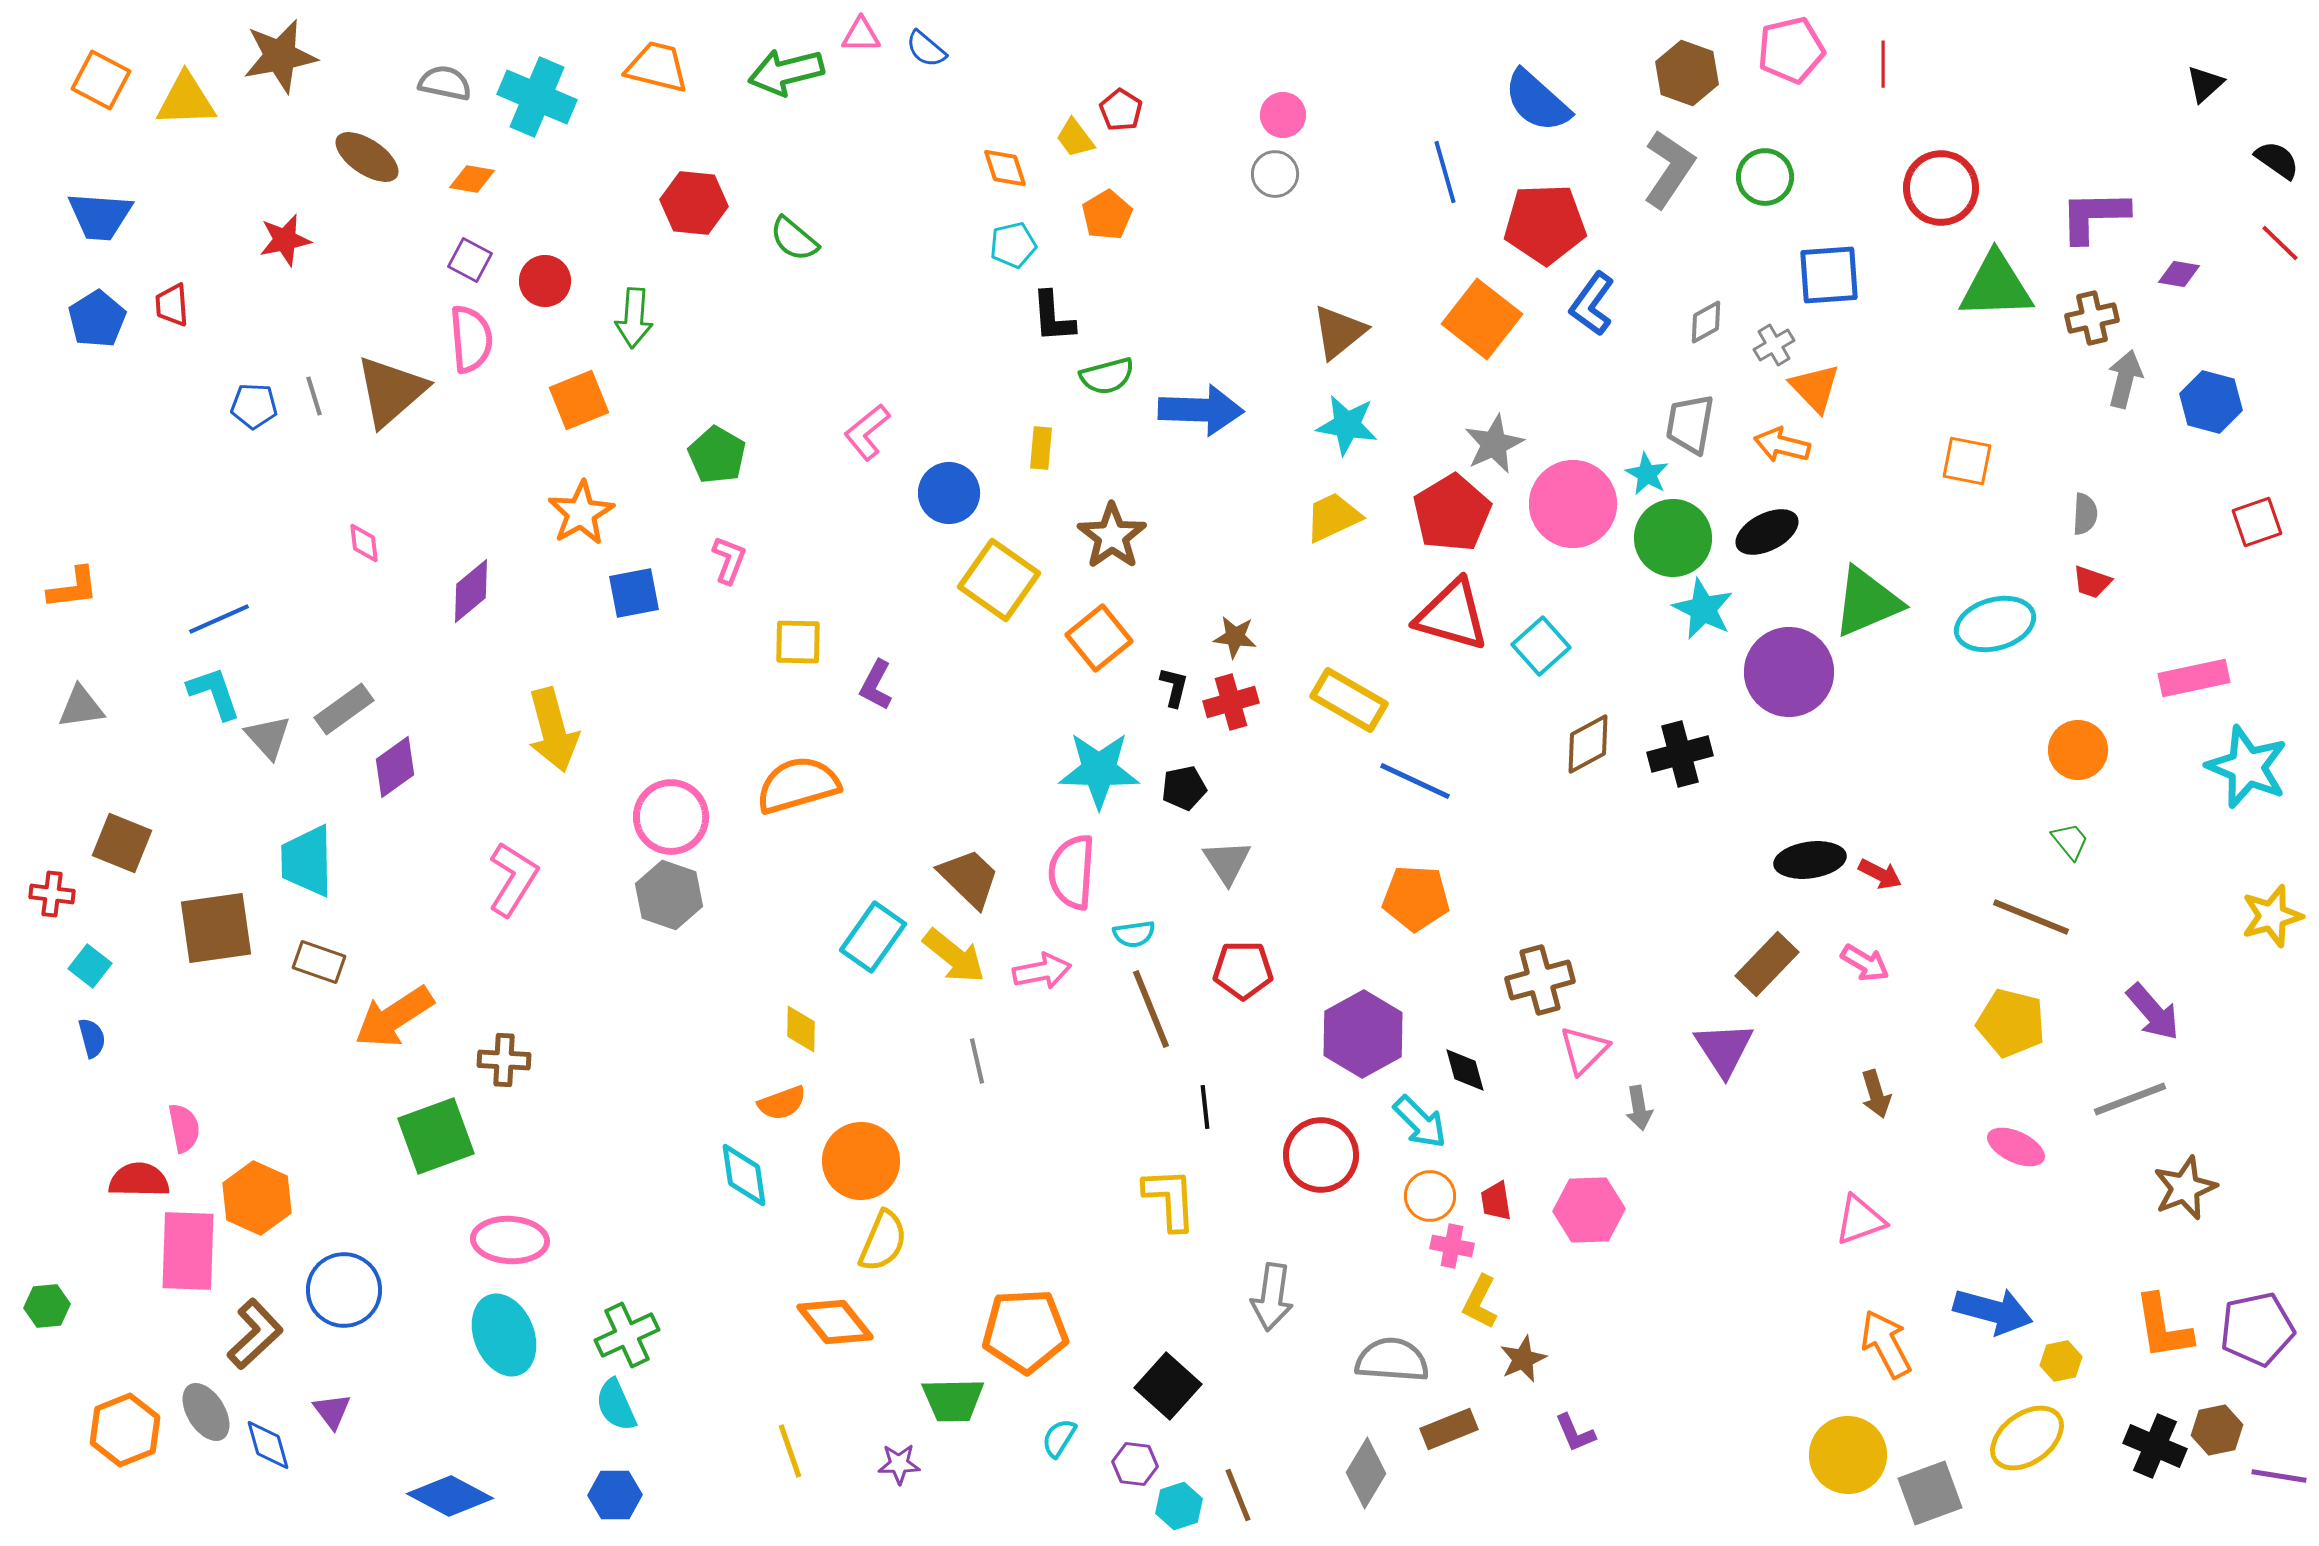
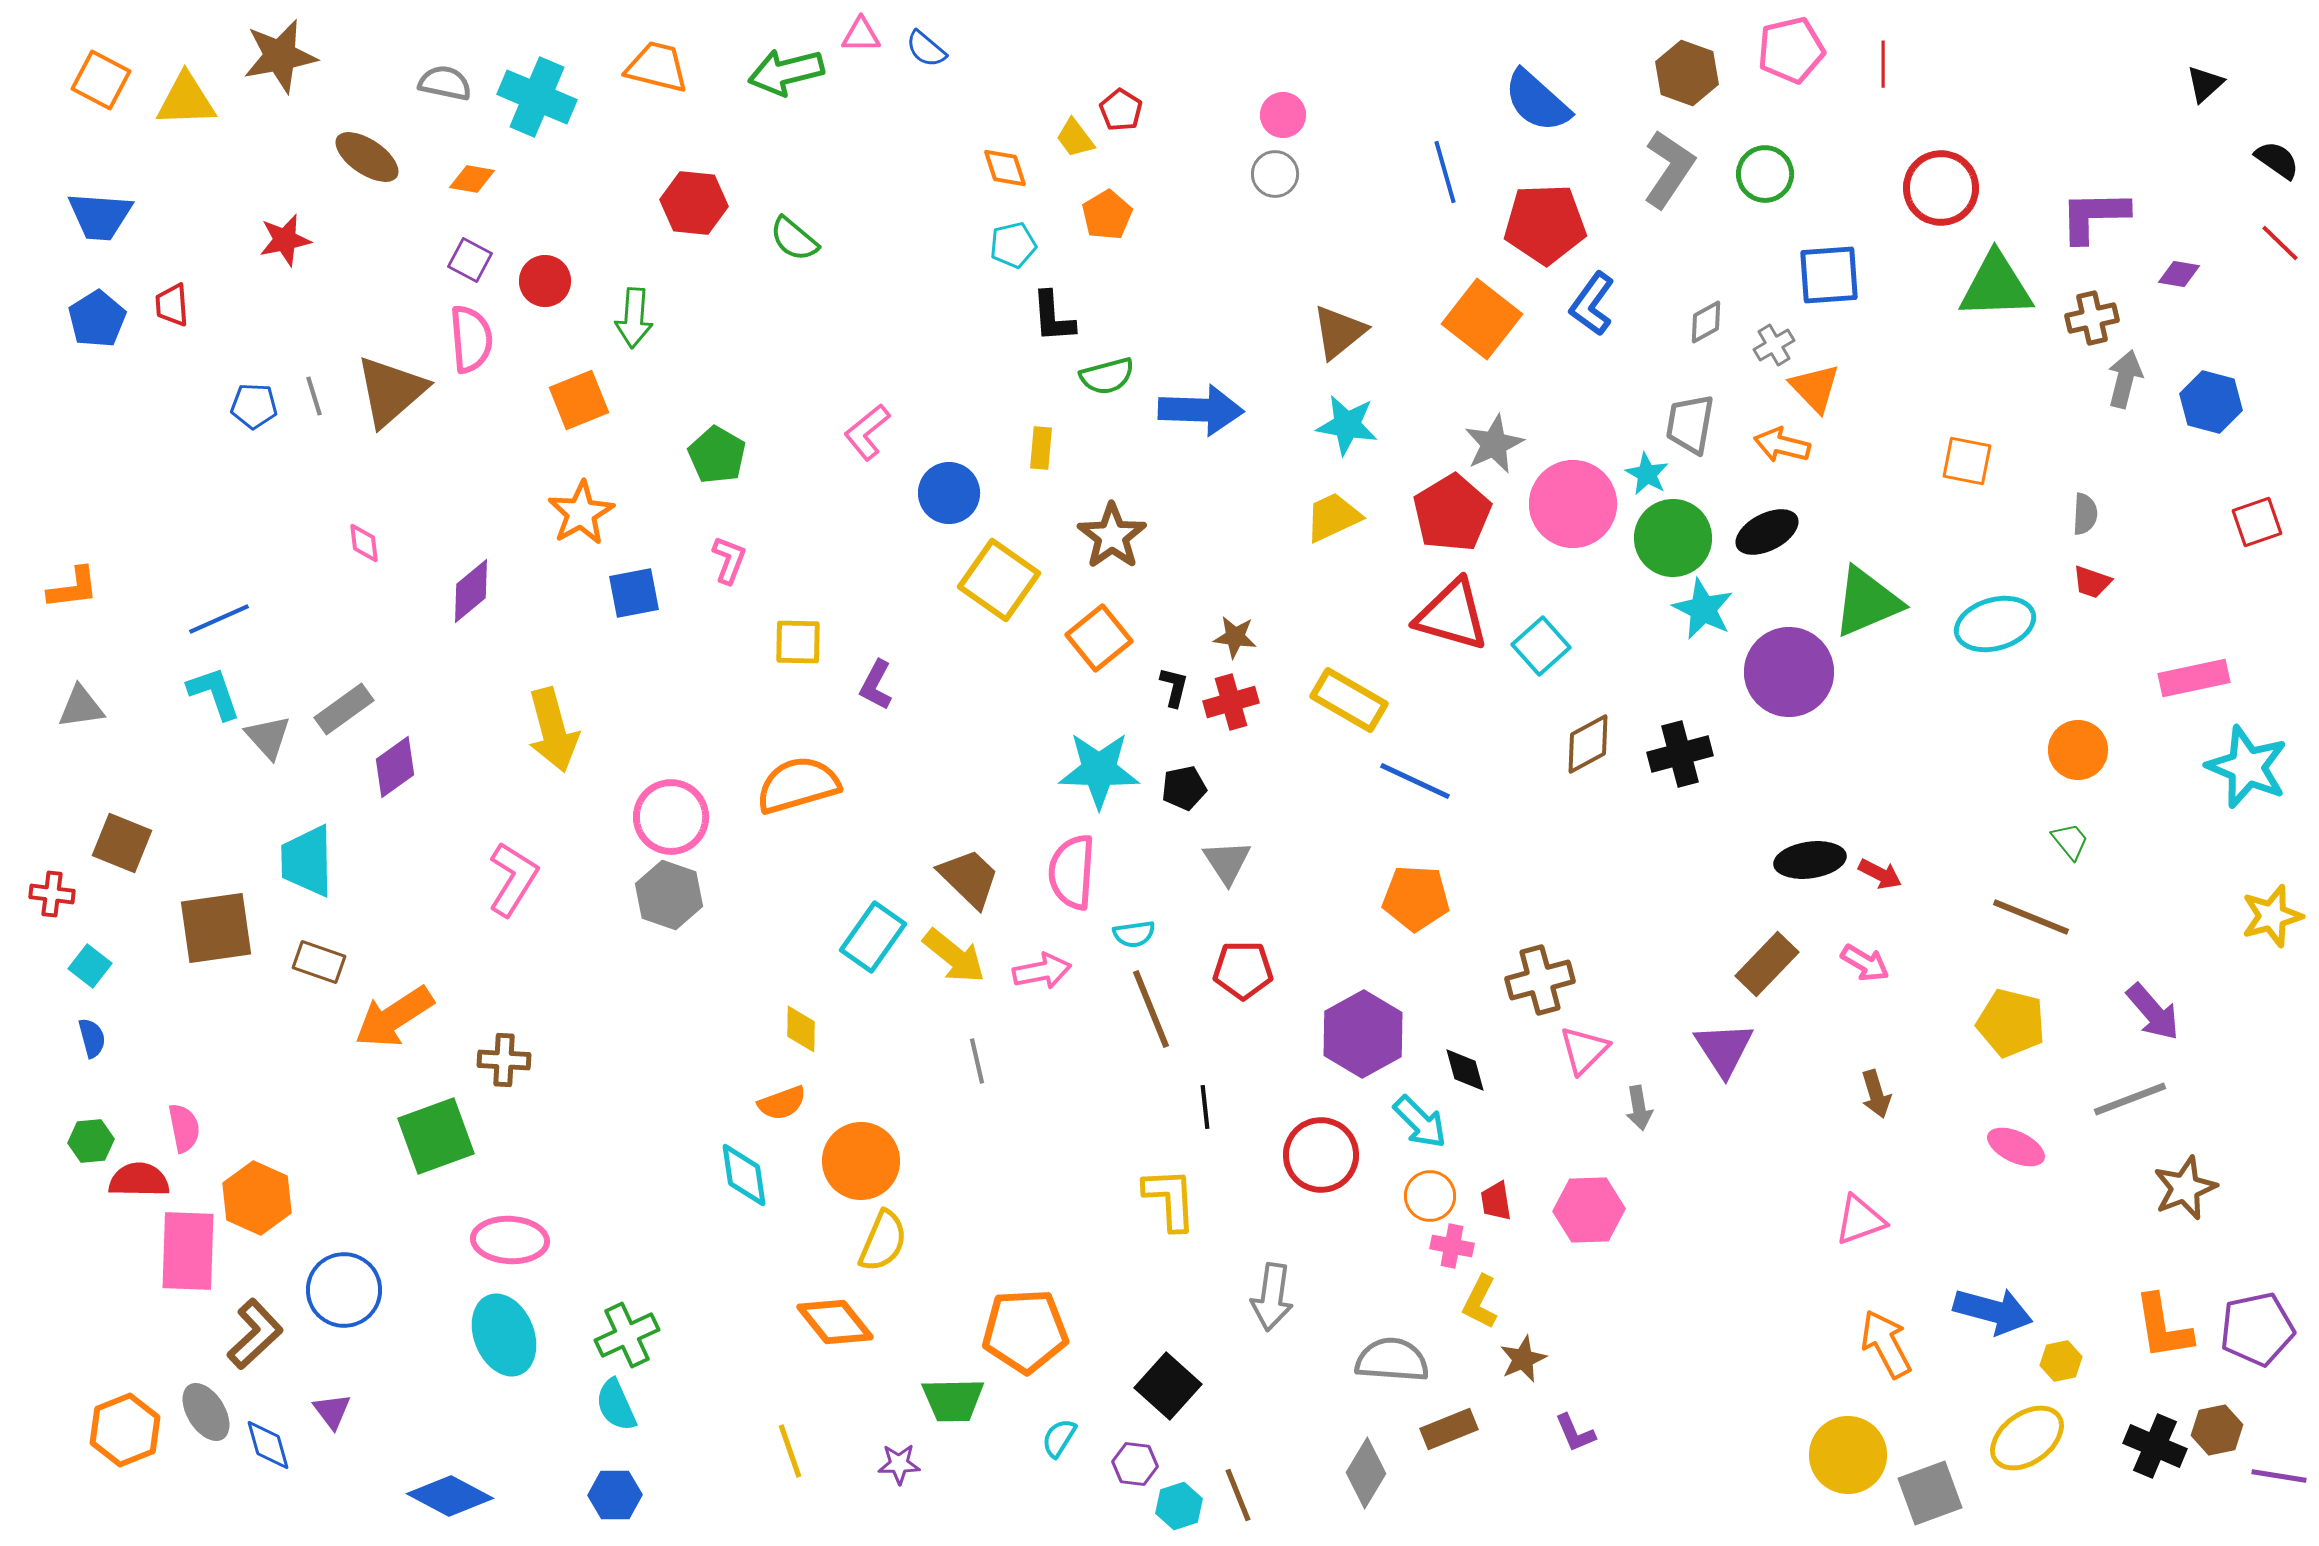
green circle at (1765, 177): moved 3 px up
green hexagon at (47, 1306): moved 44 px right, 165 px up
